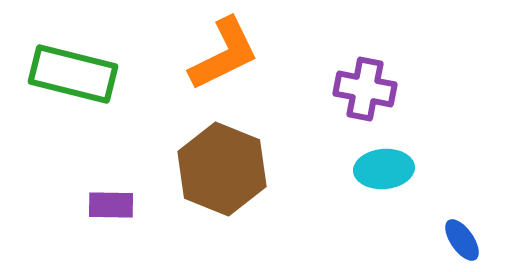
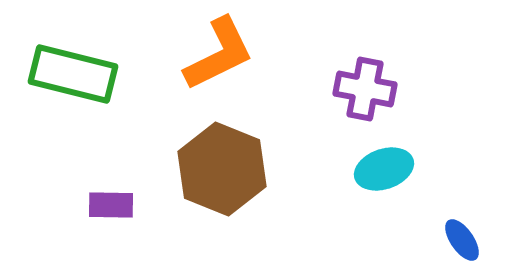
orange L-shape: moved 5 px left
cyan ellipse: rotated 14 degrees counterclockwise
